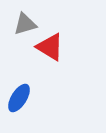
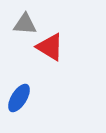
gray triangle: rotated 20 degrees clockwise
